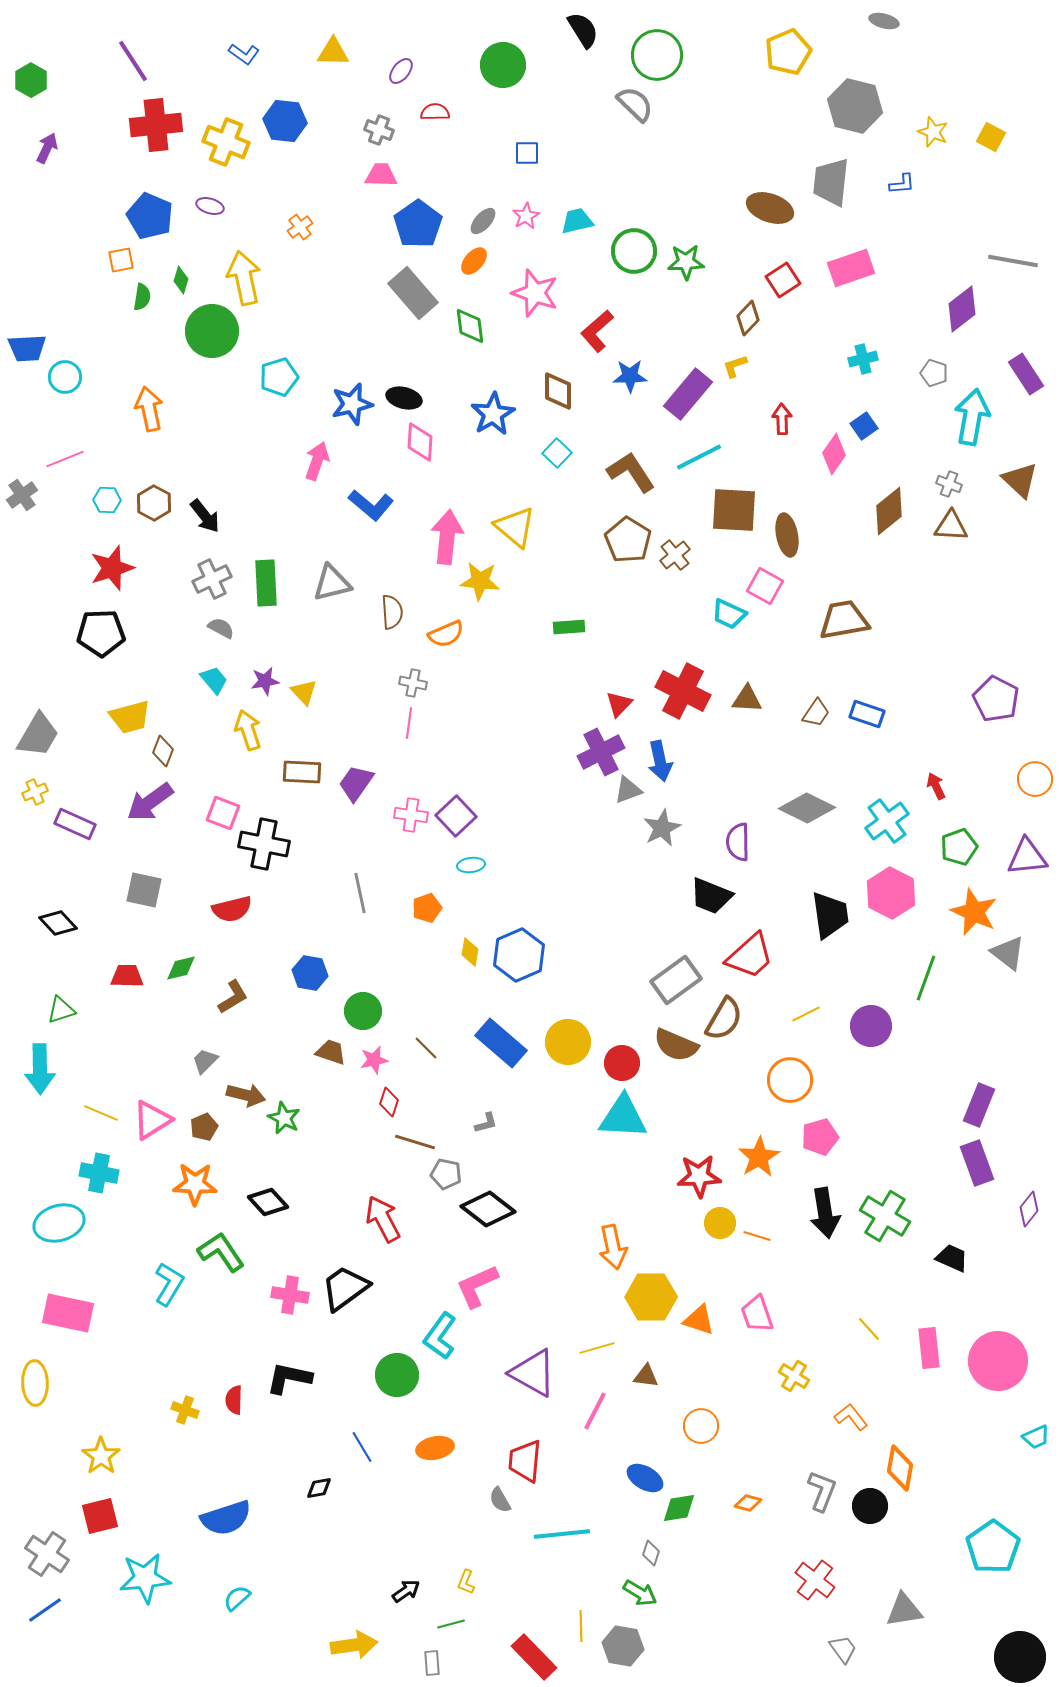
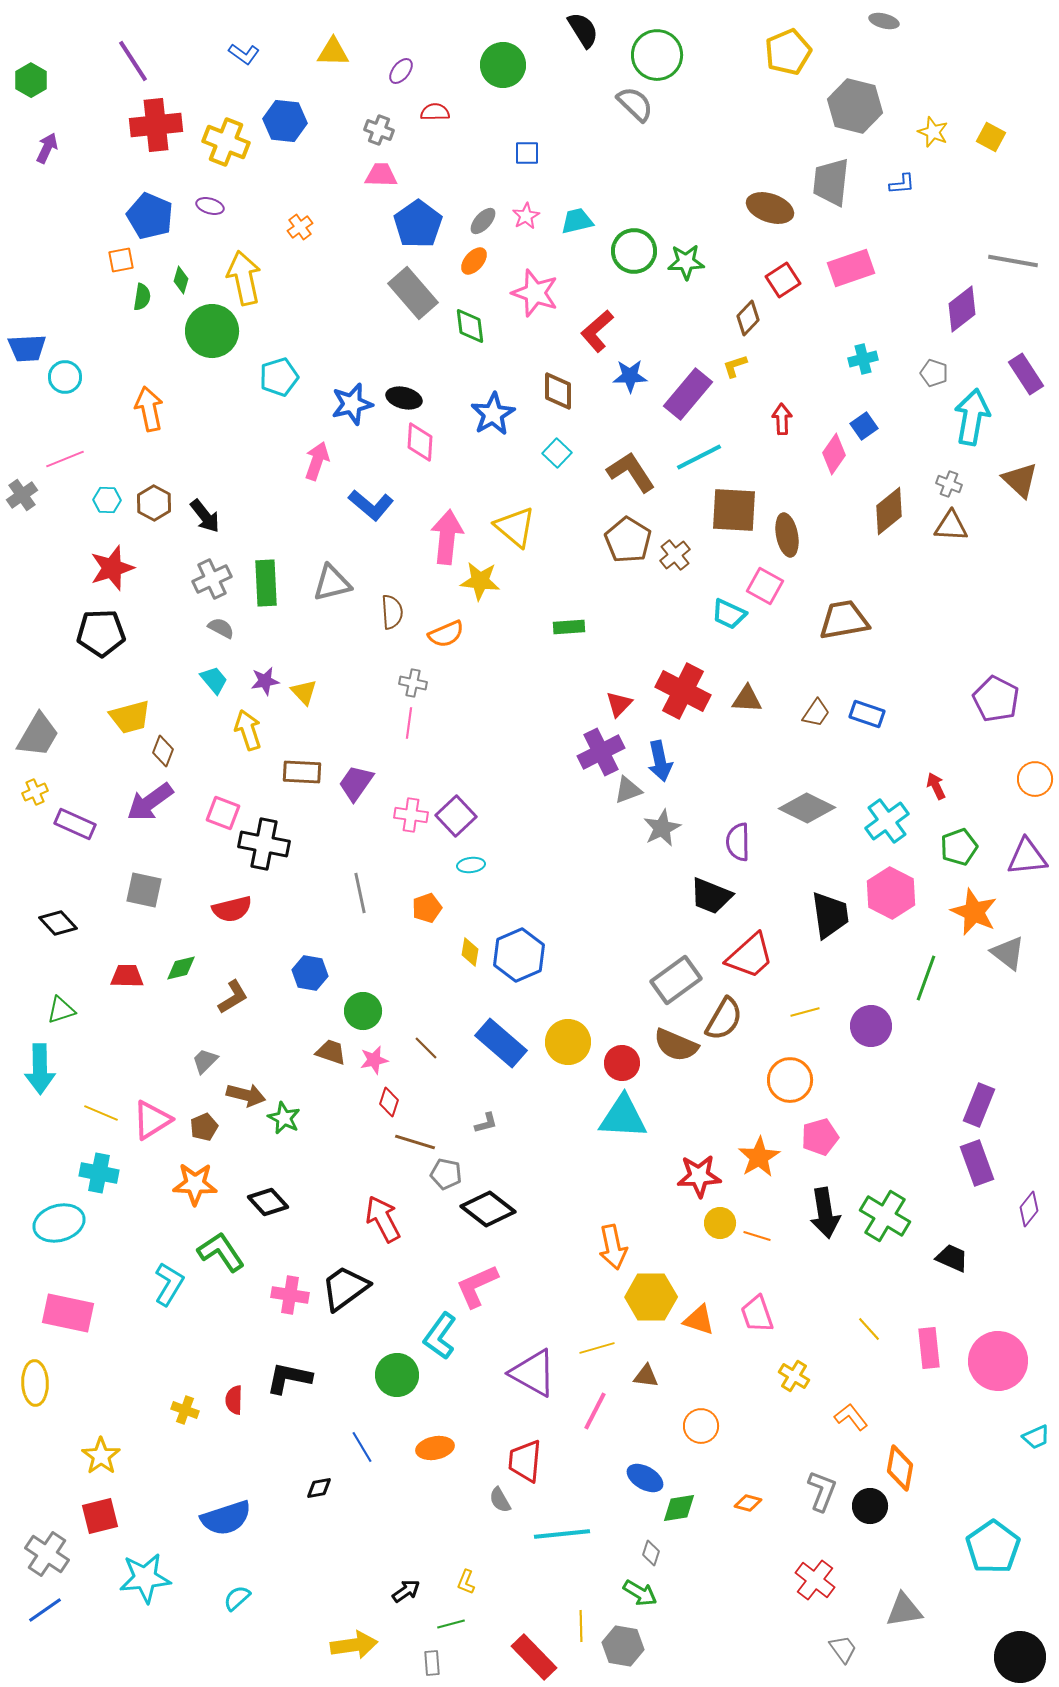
yellow line at (806, 1014): moved 1 px left, 2 px up; rotated 12 degrees clockwise
